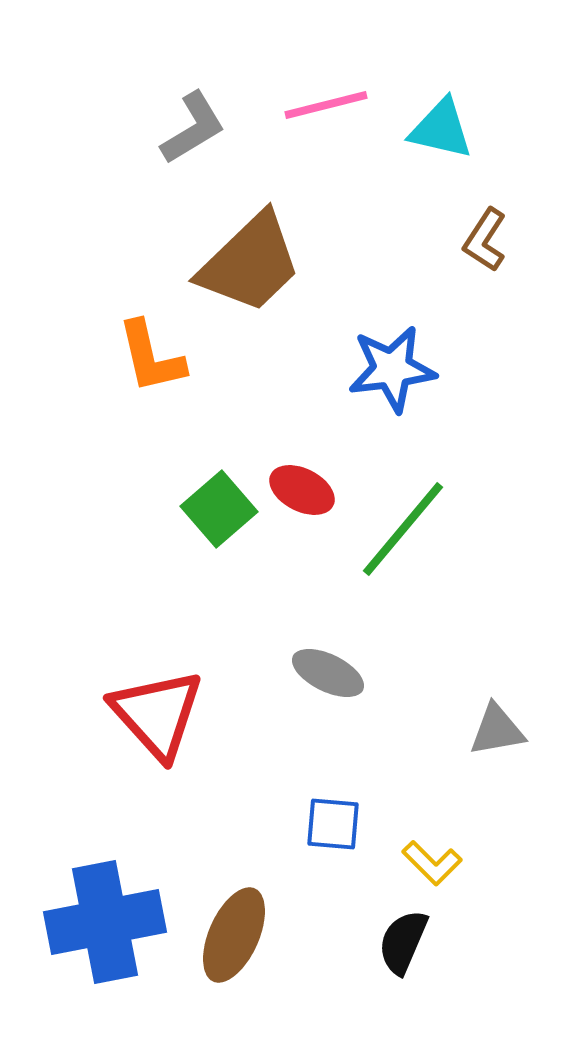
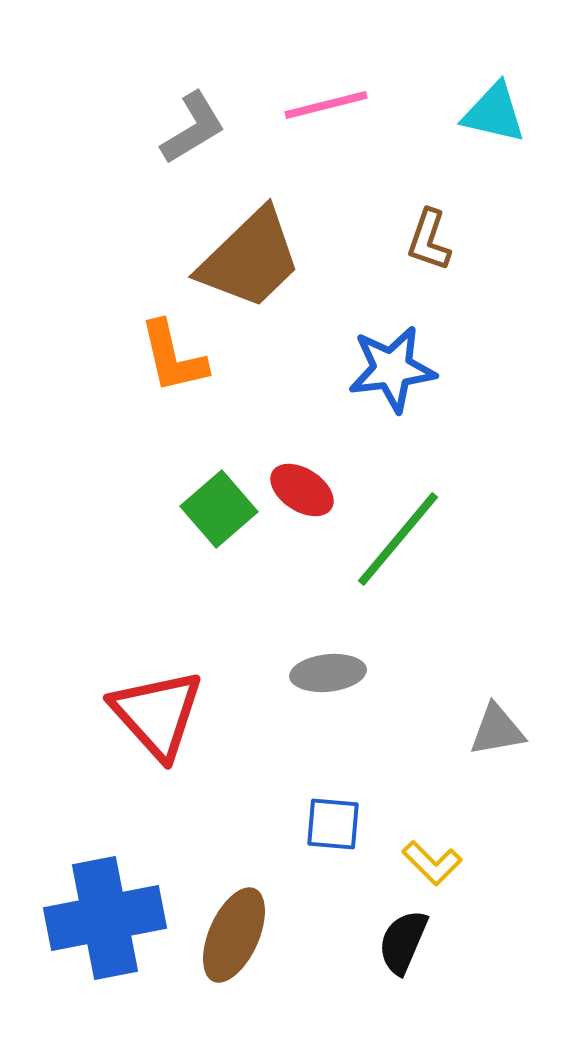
cyan triangle: moved 53 px right, 16 px up
brown L-shape: moved 56 px left; rotated 14 degrees counterclockwise
brown trapezoid: moved 4 px up
orange L-shape: moved 22 px right
red ellipse: rotated 6 degrees clockwise
green line: moved 5 px left, 10 px down
gray ellipse: rotated 32 degrees counterclockwise
blue cross: moved 4 px up
